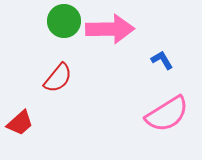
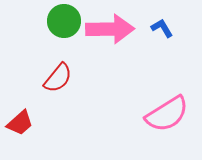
blue L-shape: moved 32 px up
